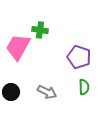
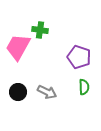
black circle: moved 7 px right
